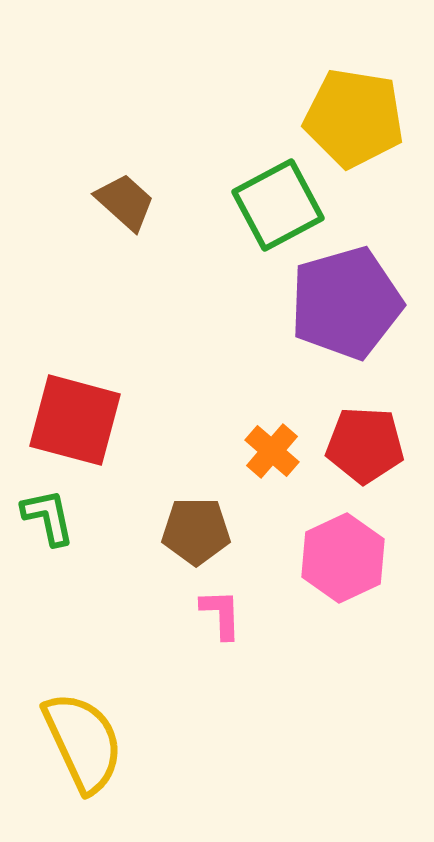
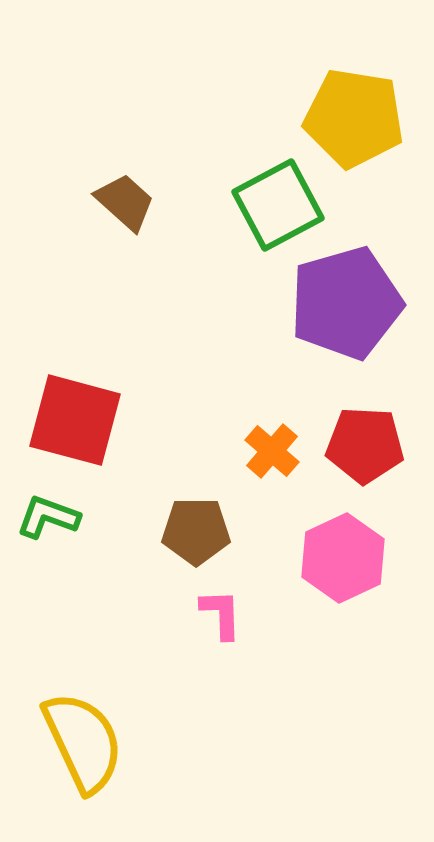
green L-shape: rotated 58 degrees counterclockwise
